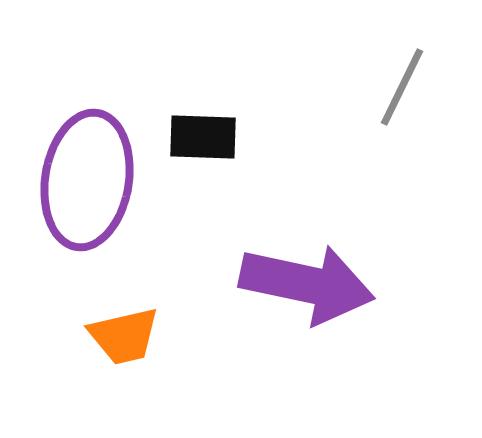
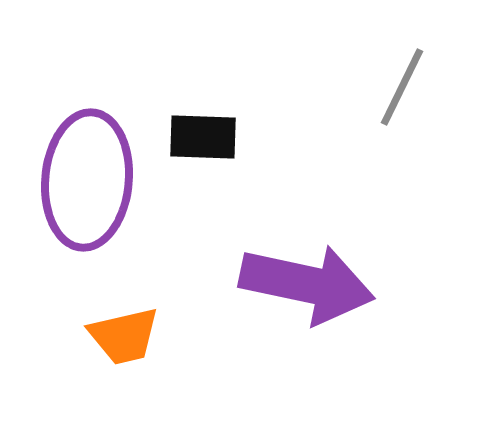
purple ellipse: rotated 4 degrees counterclockwise
